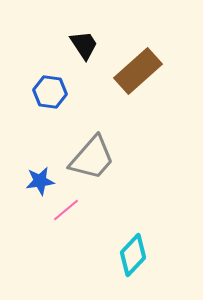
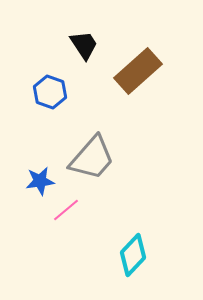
blue hexagon: rotated 12 degrees clockwise
